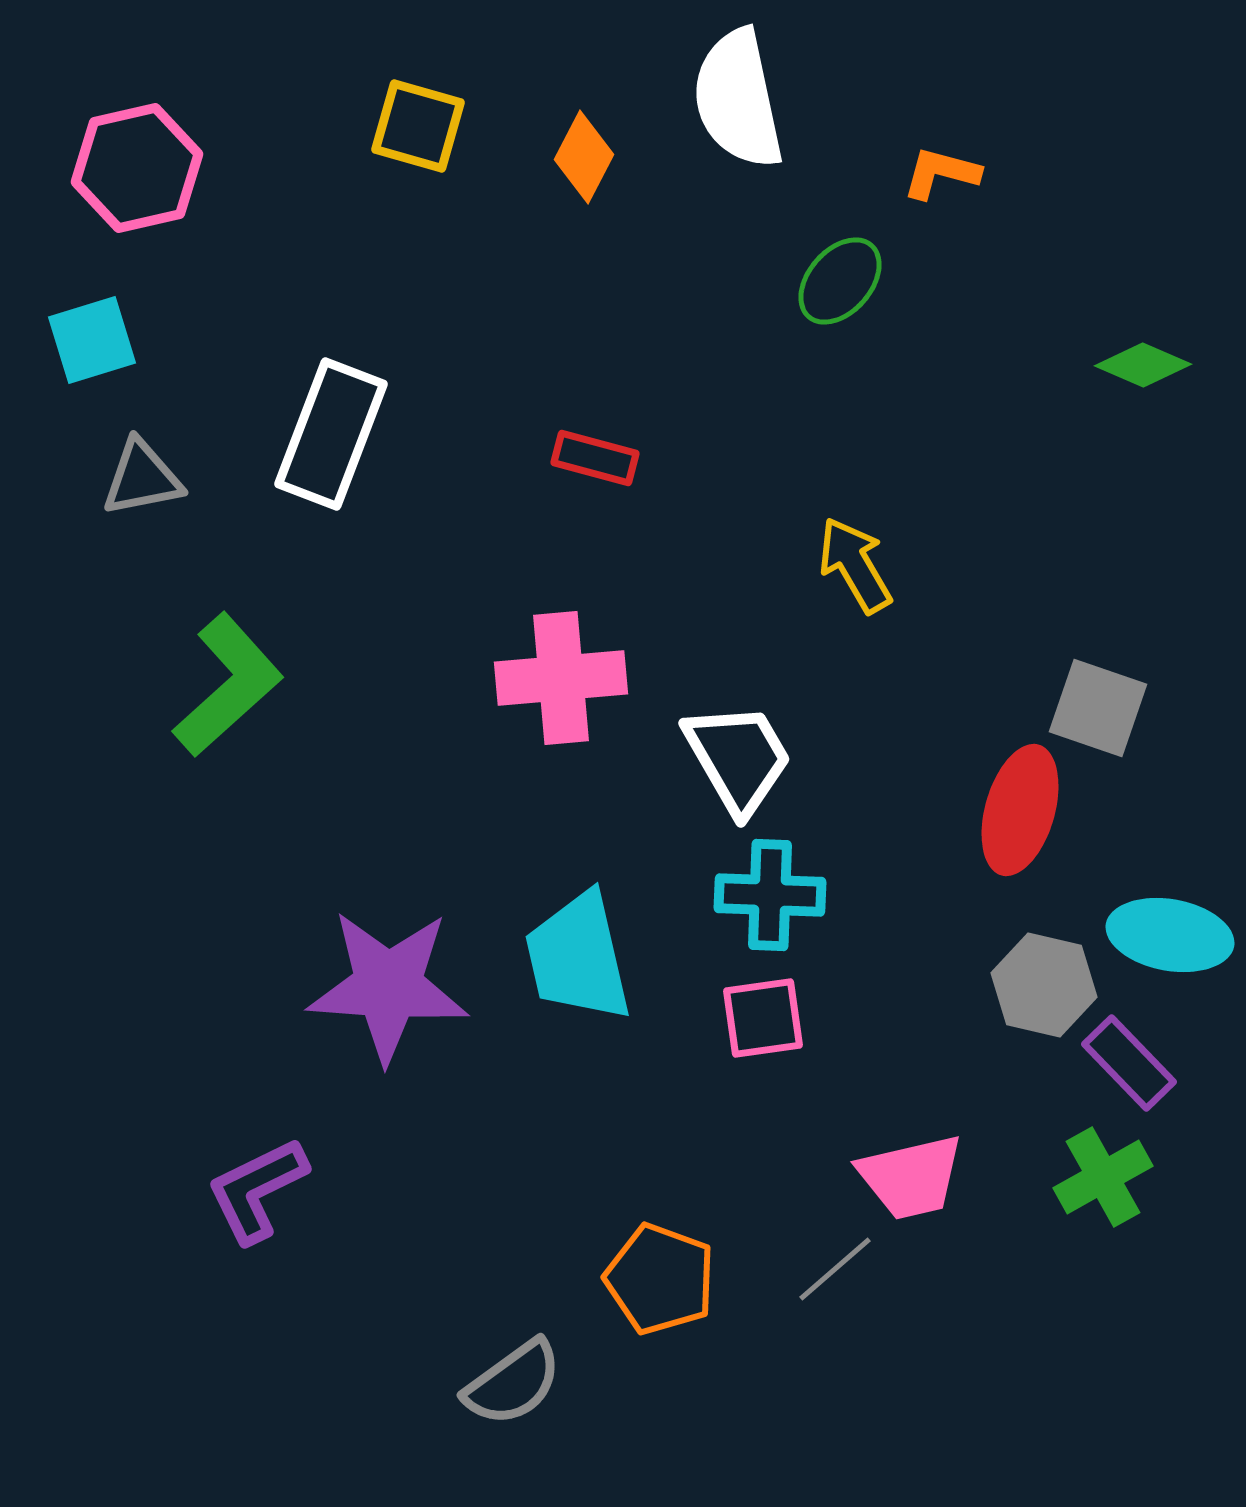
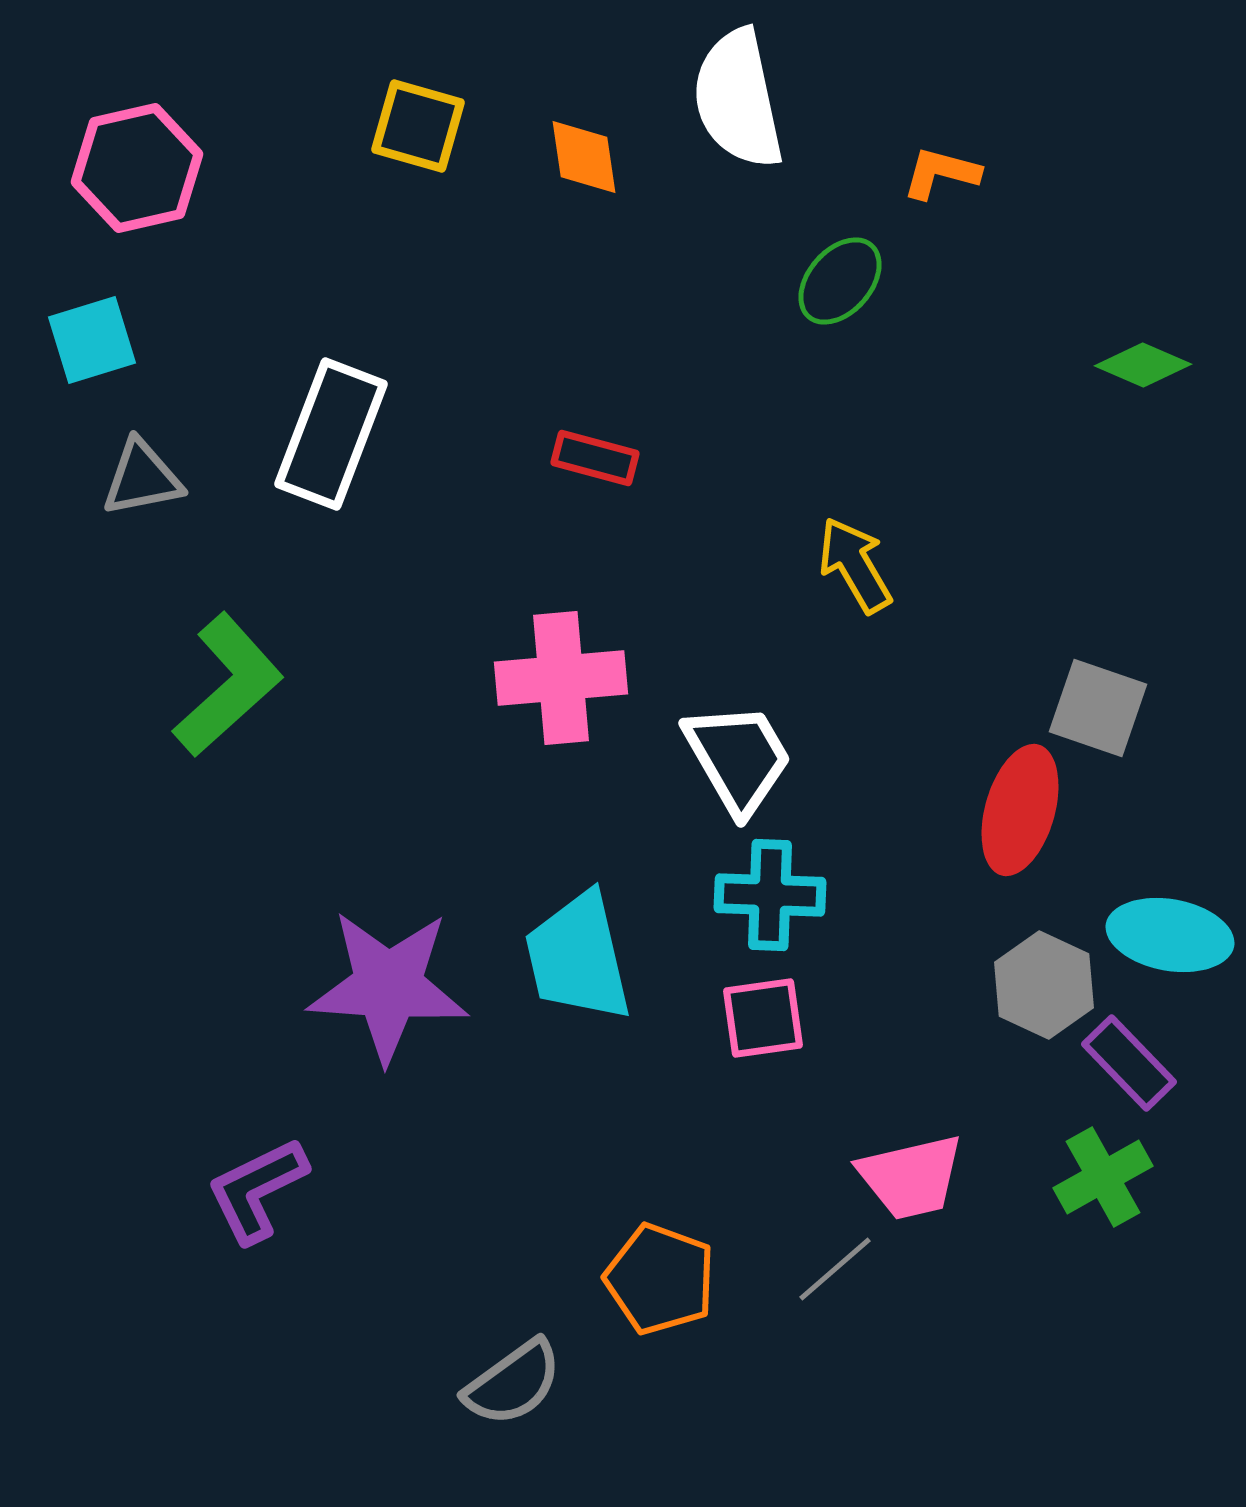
orange diamond: rotated 36 degrees counterclockwise
gray hexagon: rotated 12 degrees clockwise
